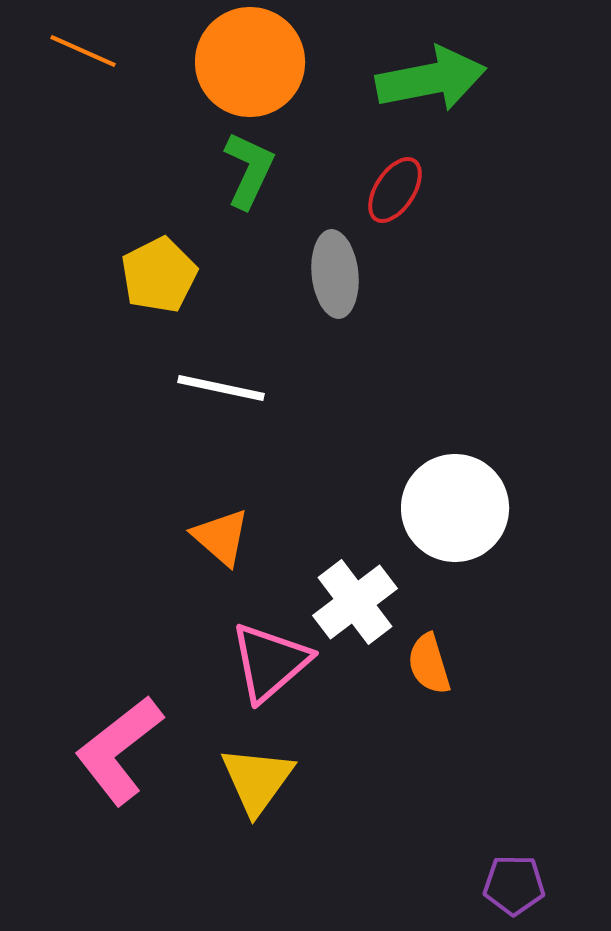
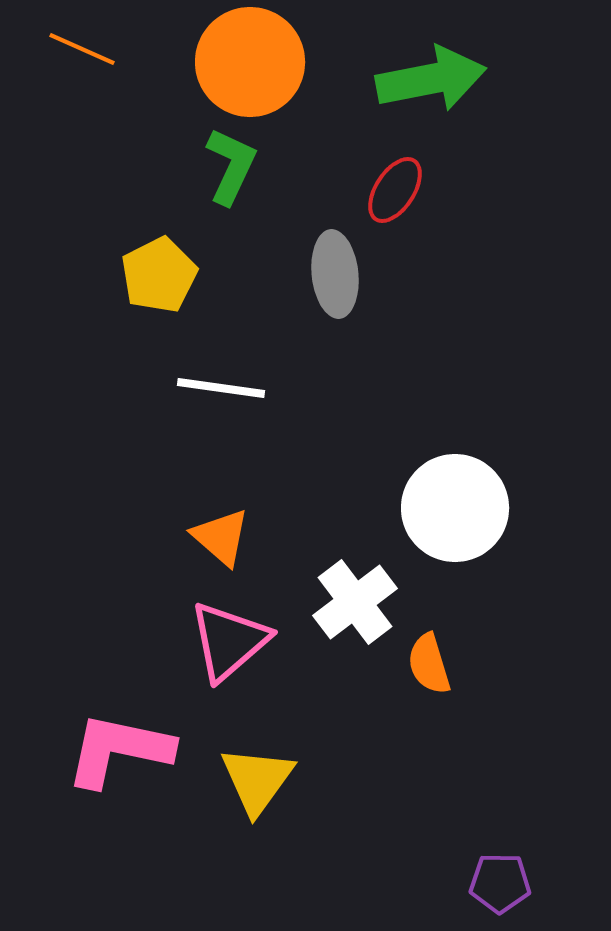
orange line: moved 1 px left, 2 px up
green L-shape: moved 18 px left, 4 px up
white line: rotated 4 degrees counterclockwise
pink triangle: moved 41 px left, 21 px up
pink L-shape: rotated 50 degrees clockwise
purple pentagon: moved 14 px left, 2 px up
